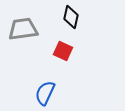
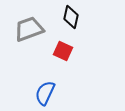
gray trapezoid: moved 6 px right; rotated 12 degrees counterclockwise
